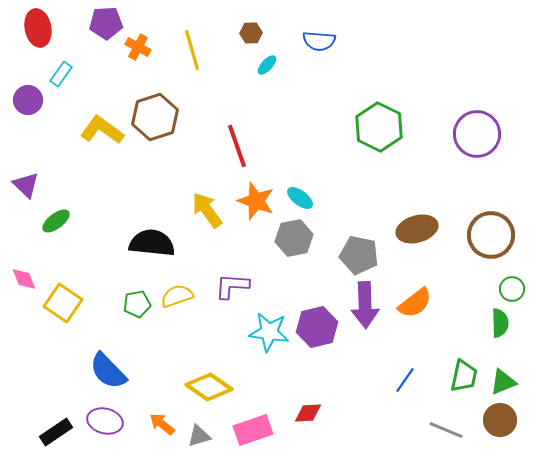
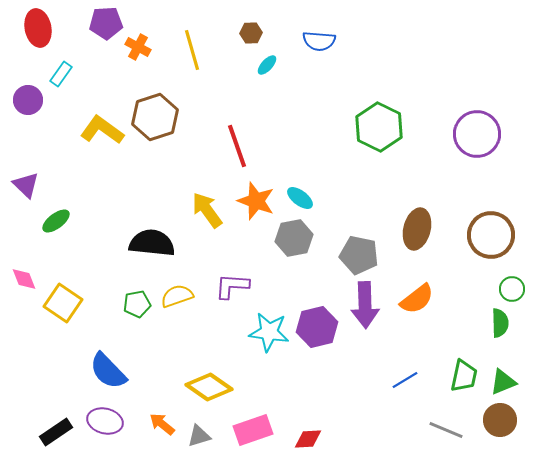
brown ellipse at (417, 229): rotated 60 degrees counterclockwise
orange semicircle at (415, 303): moved 2 px right, 4 px up
blue line at (405, 380): rotated 24 degrees clockwise
red diamond at (308, 413): moved 26 px down
